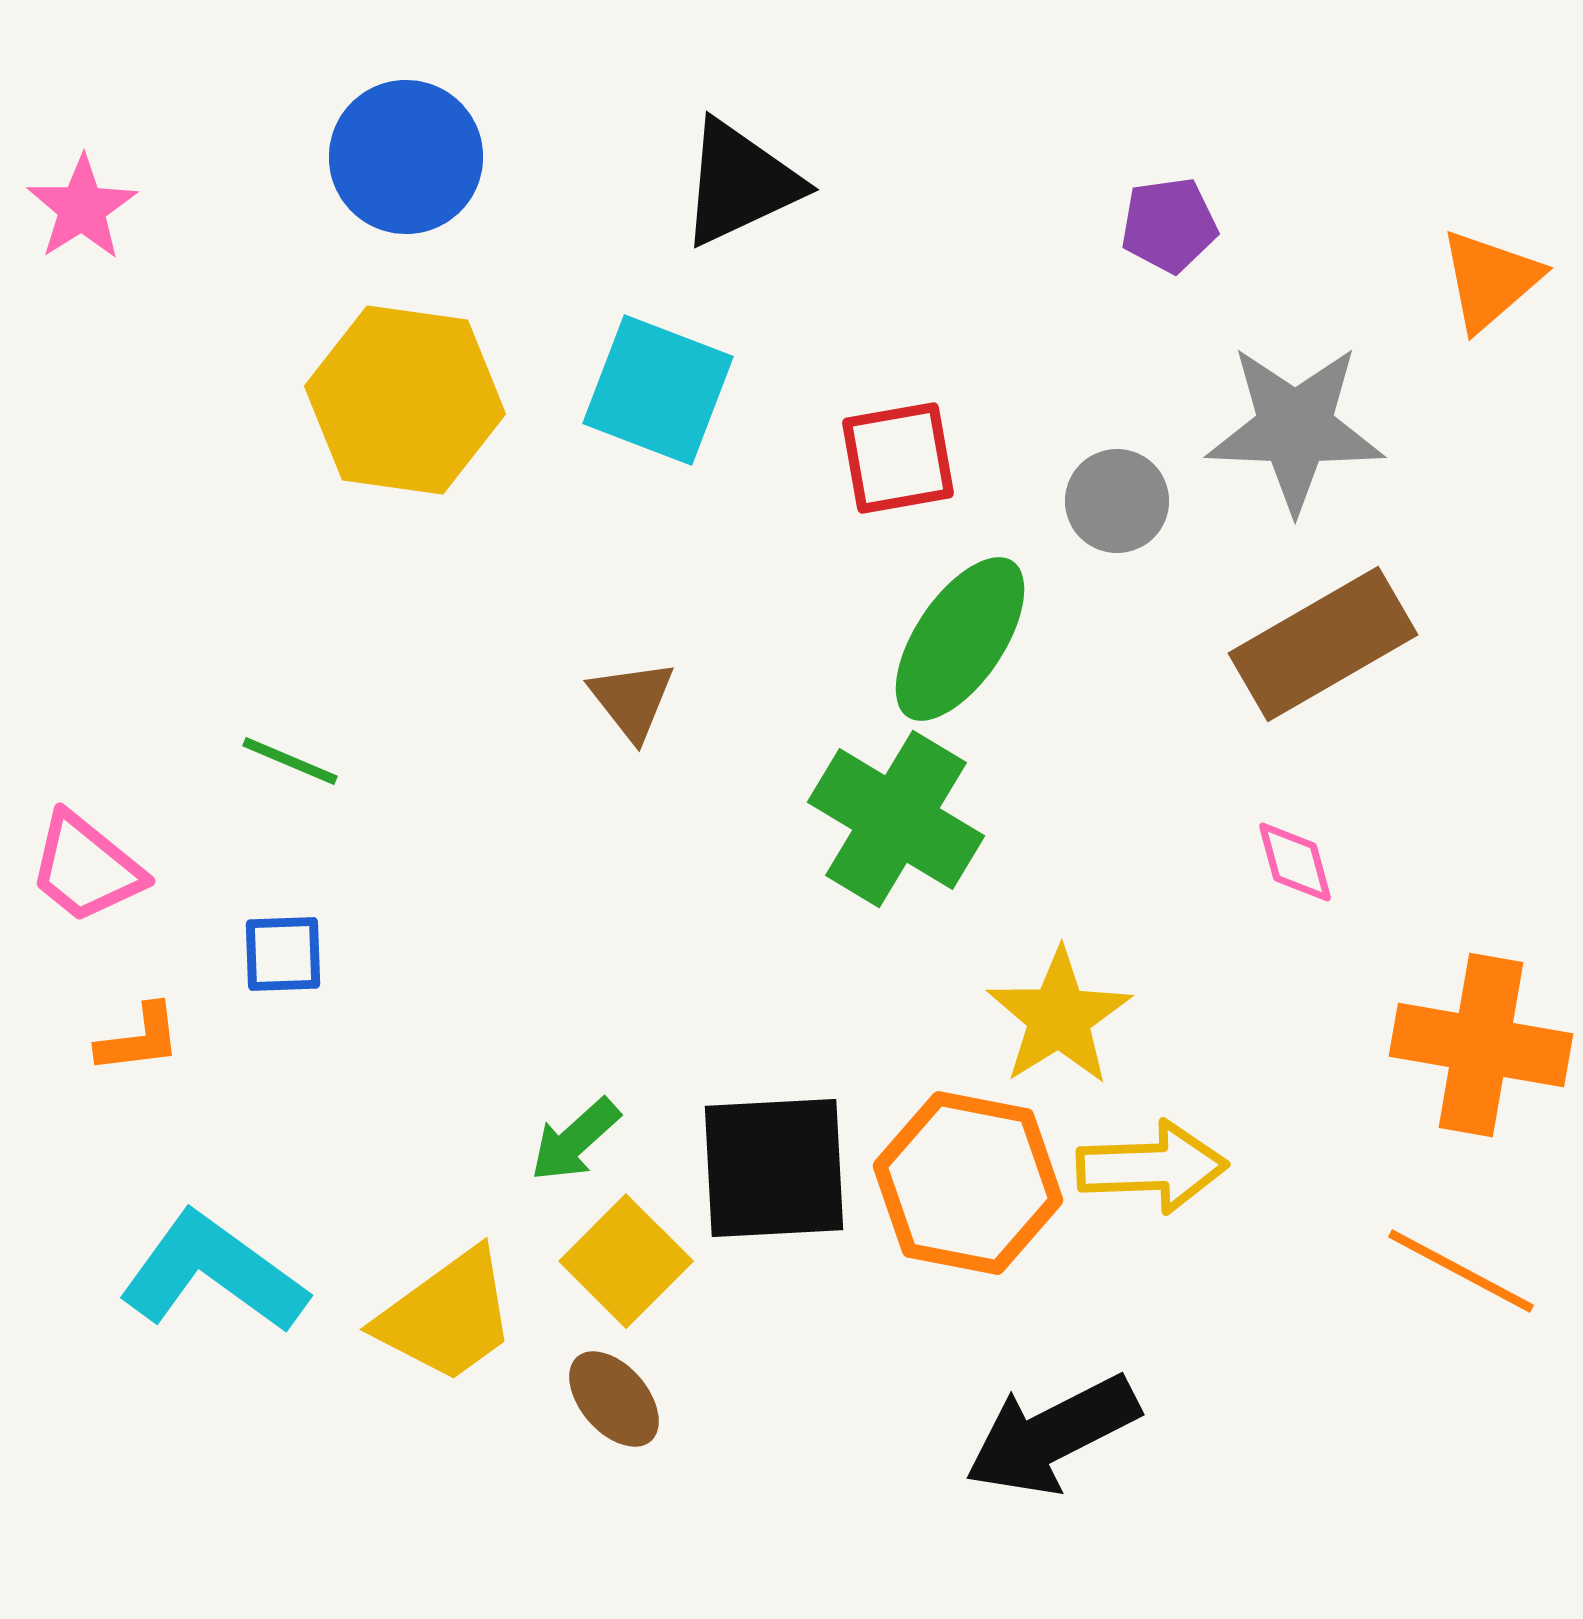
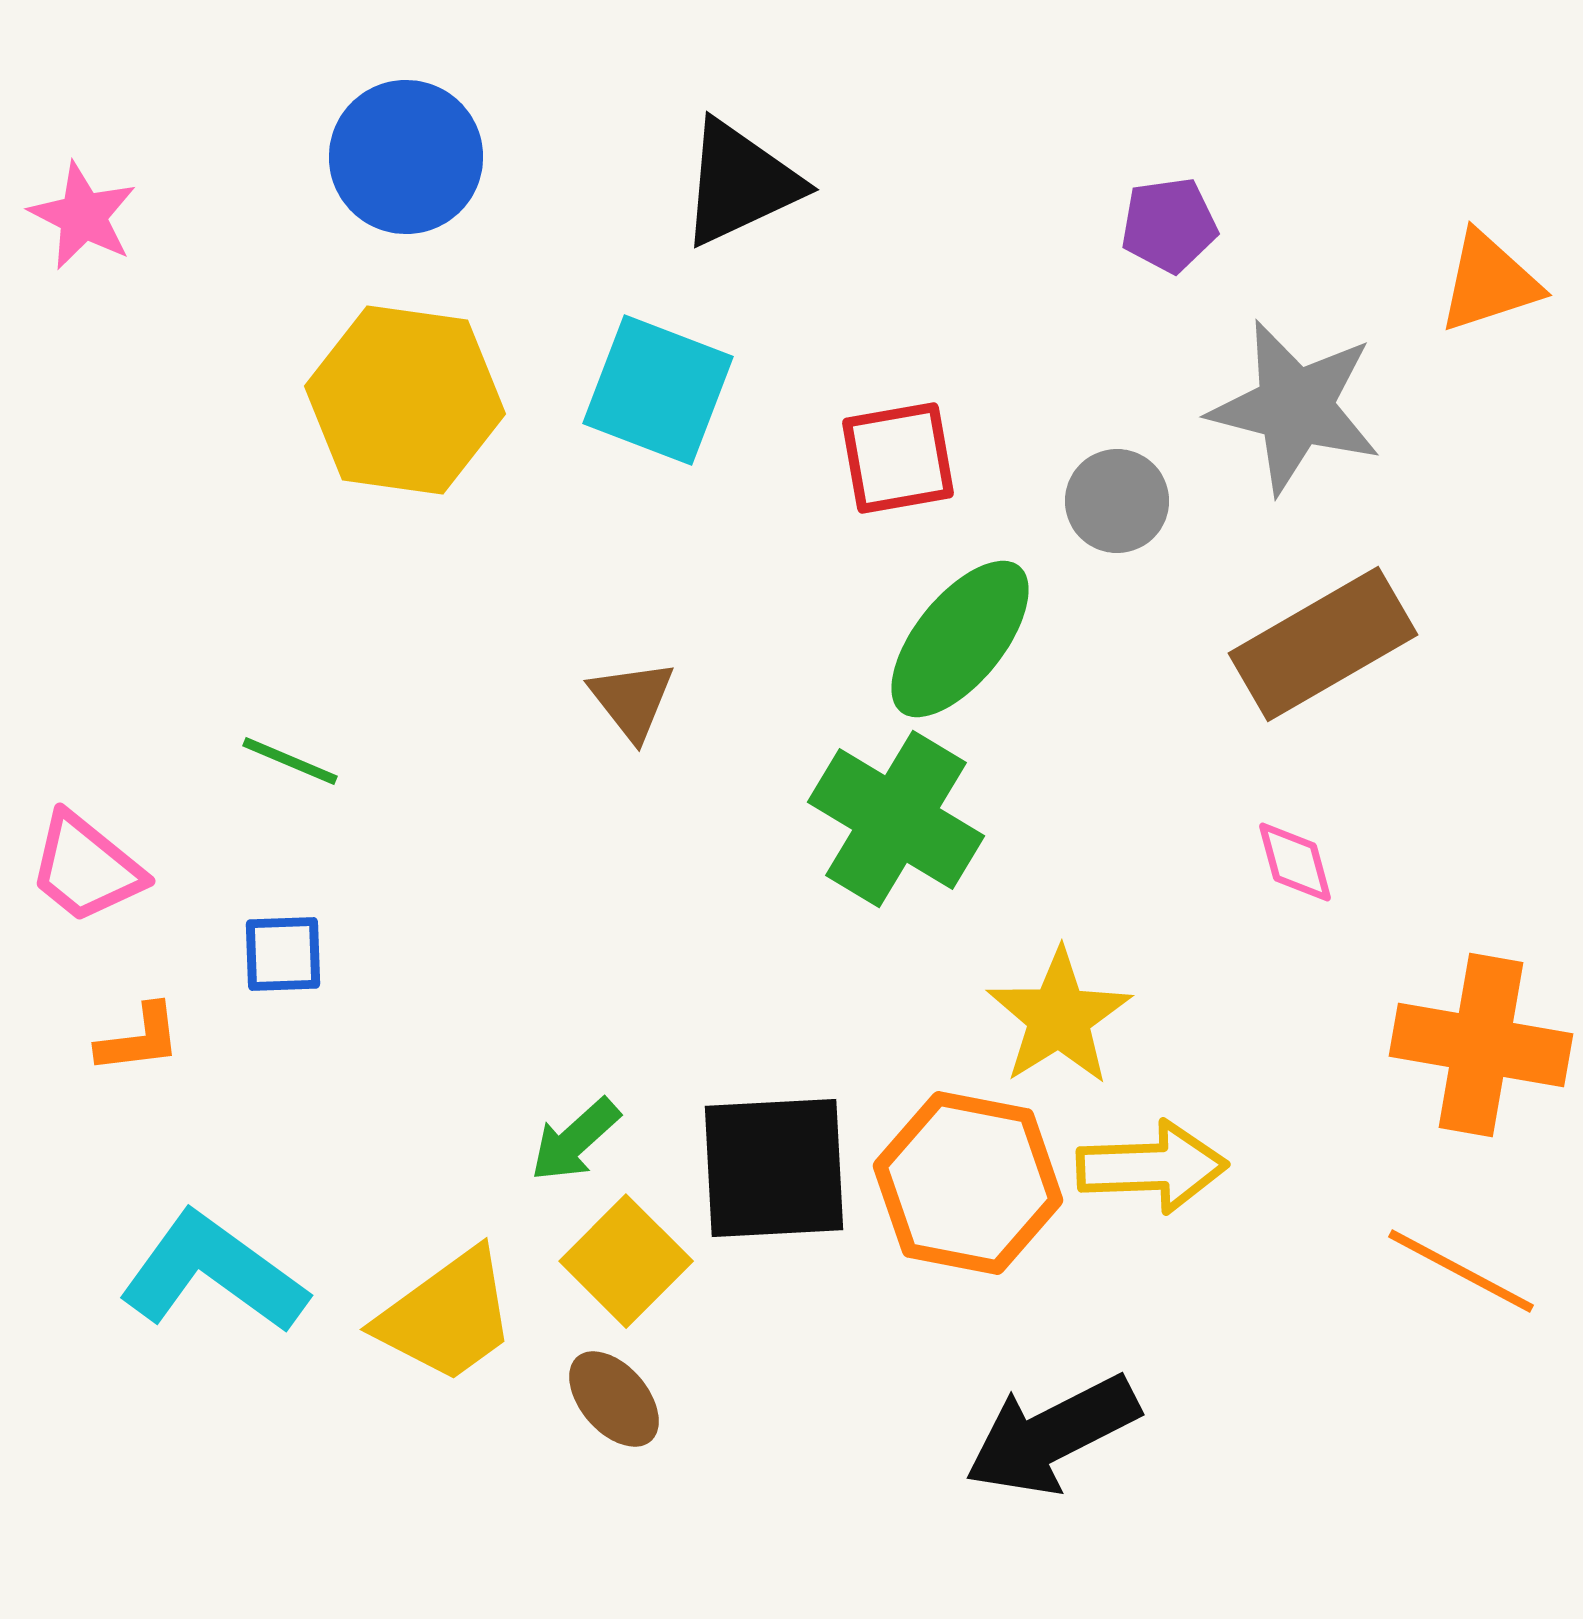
pink star: moved 1 px right, 8 px down; rotated 13 degrees counterclockwise
orange triangle: moved 1 px left, 2 px down; rotated 23 degrees clockwise
gray star: moved 21 px up; rotated 12 degrees clockwise
green ellipse: rotated 5 degrees clockwise
